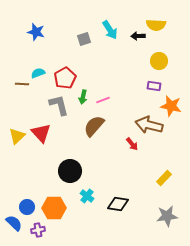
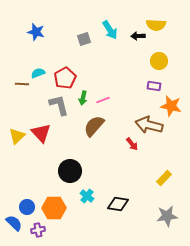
green arrow: moved 1 px down
